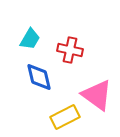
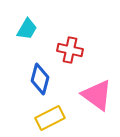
cyan trapezoid: moved 3 px left, 10 px up
blue diamond: moved 1 px right, 2 px down; rotated 28 degrees clockwise
yellow rectangle: moved 15 px left, 1 px down
